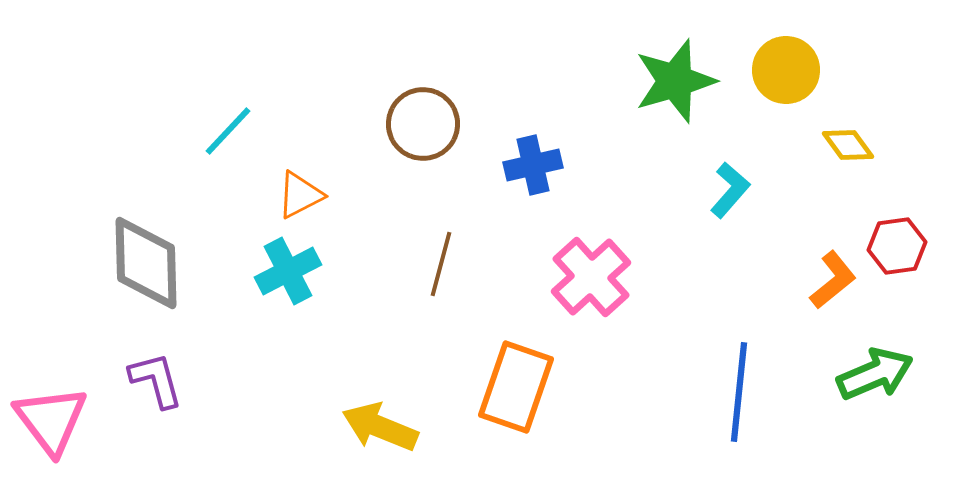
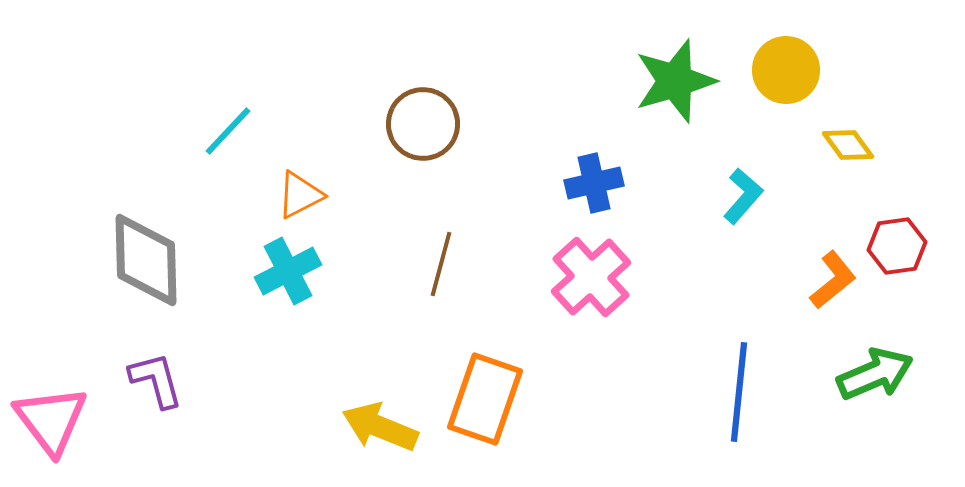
blue cross: moved 61 px right, 18 px down
cyan L-shape: moved 13 px right, 6 px down
gray diamond: moved 3 px up
orange rectangle: moved 31 px left, 12 px down
